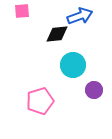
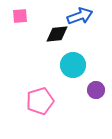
pink square: moved 2 px left, 5 px down
purple circle: moved 2 px right
